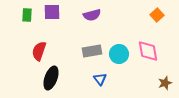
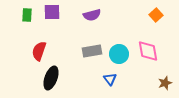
orange square: moved 1 px left
blue triangle: moved 10 px right
